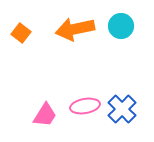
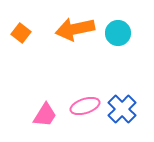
cyan circle: moved 3 px left, 7 px down
pink ellipse: rotated 8 degrees counterclockwise
